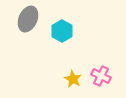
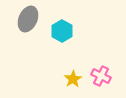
yellow star: rotated 12 degrees clockwise
